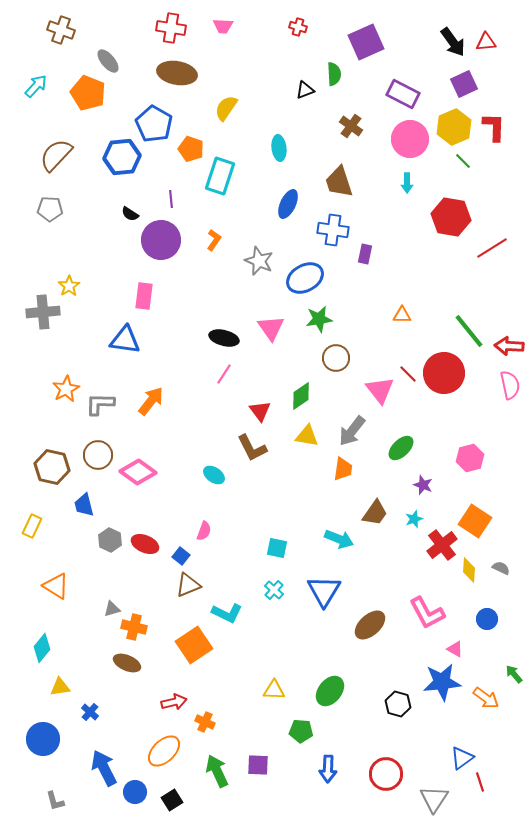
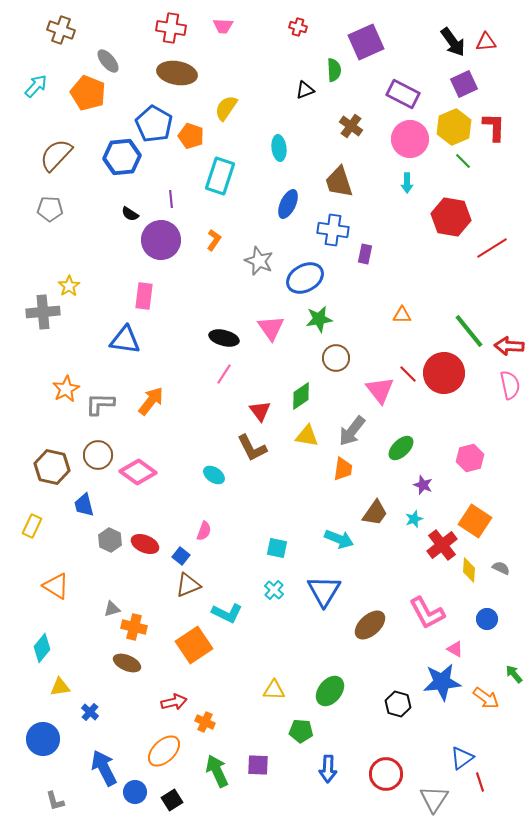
green semicircle at (334, 74): moved 4 px up
orange pentagon at (191, 149): moved 13 px up
